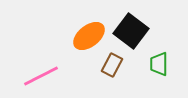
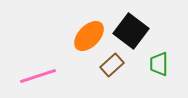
orange ellipse: rotated 8 degrees counterclockwise
brown rectangle: rotated 20 degrees clockwise
pink line: moved 3 px left; rotated 9 degrees clockwise
